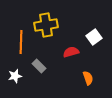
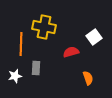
yellow cross: moved 2 px left, 2 px down; rotated 20 degrees clockwise
orange line: moved 2 px down
gray rectangle: moved 3 px left, 2 px down; rotated 48 degrees clockwise
